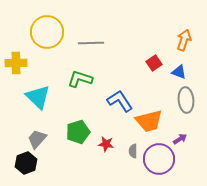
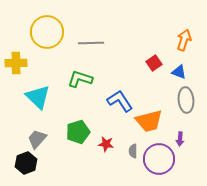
purple arrow: rotated 128 degrees clockwise
